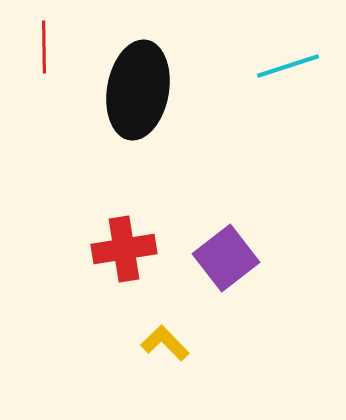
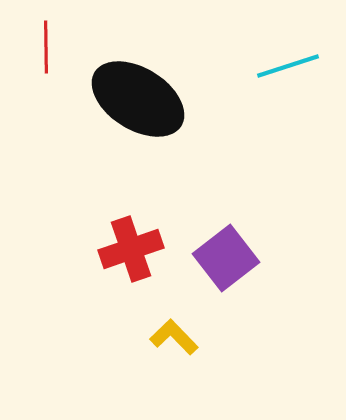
red line: moved 2 px right
black ellipse: moved 9 px down; rotated 68 degrees counterclockwise
red cross: moved 7 px right; rotated 10 degrees counterclockwise
yellow L-shape: moved 9 px right, 6 px up
